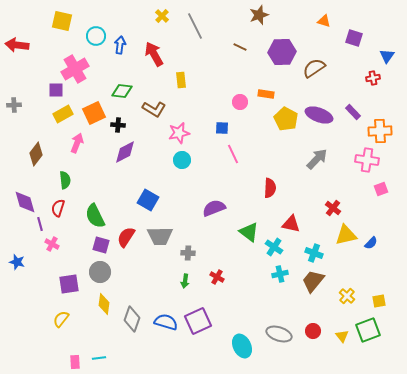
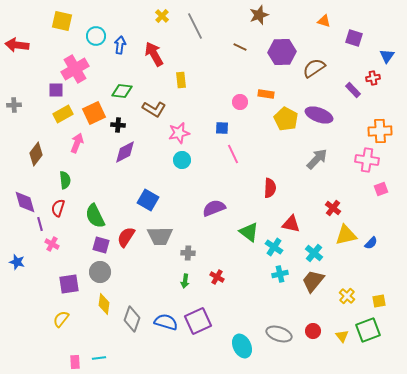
purple rectangle at (353, 112): moved 22 px up
cyan cross at (314, 253): rotated 18 degrees clockwise
